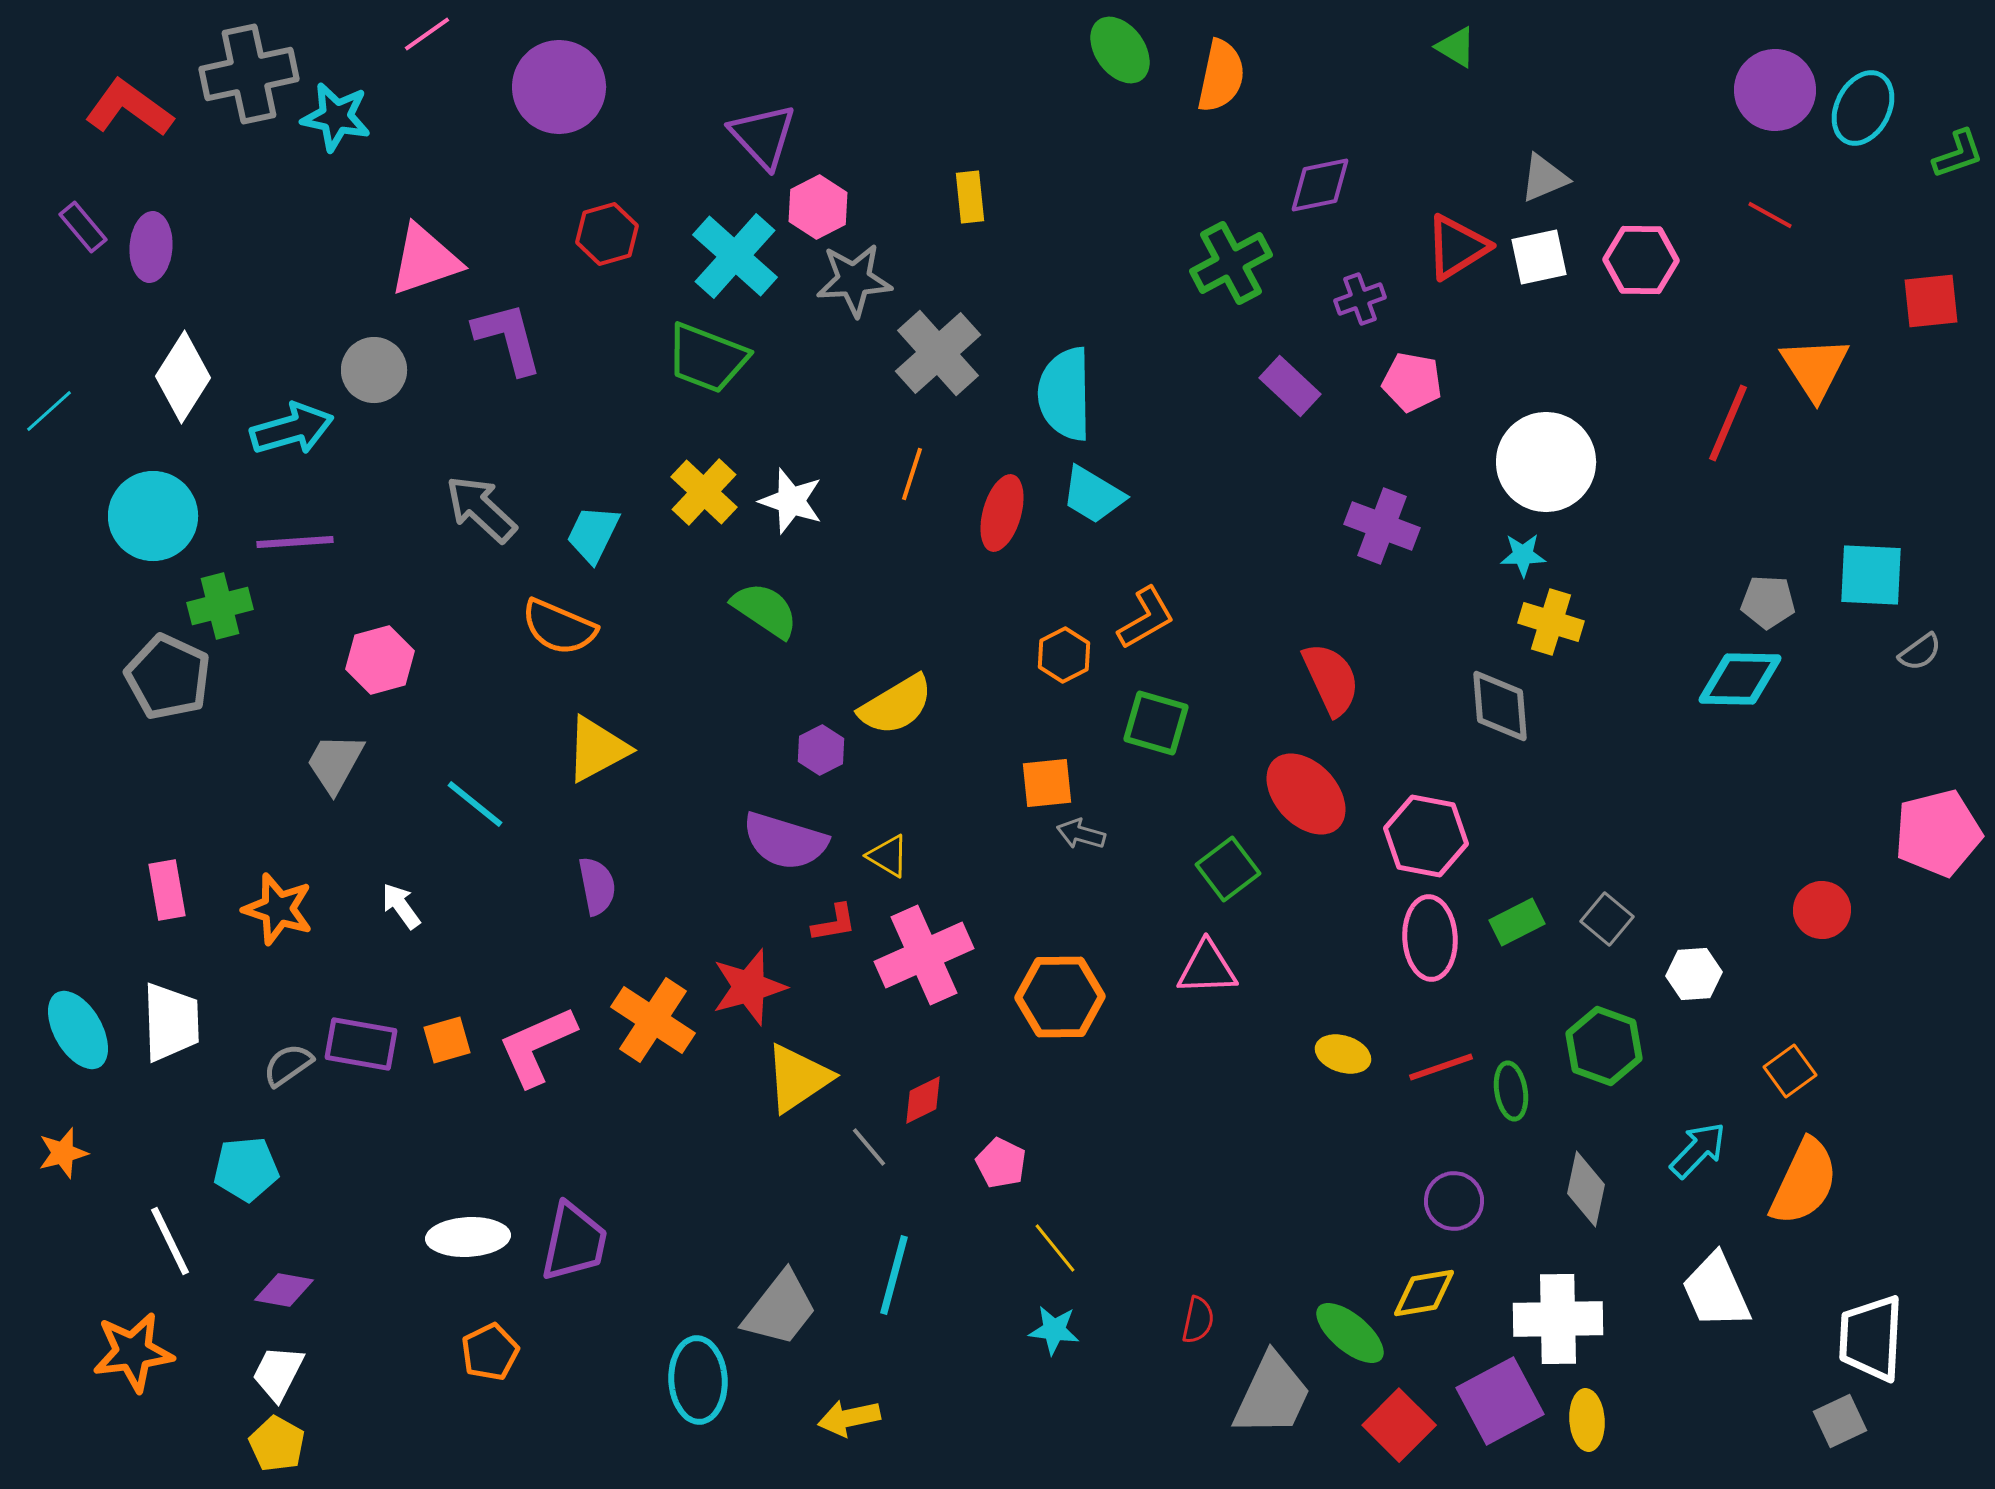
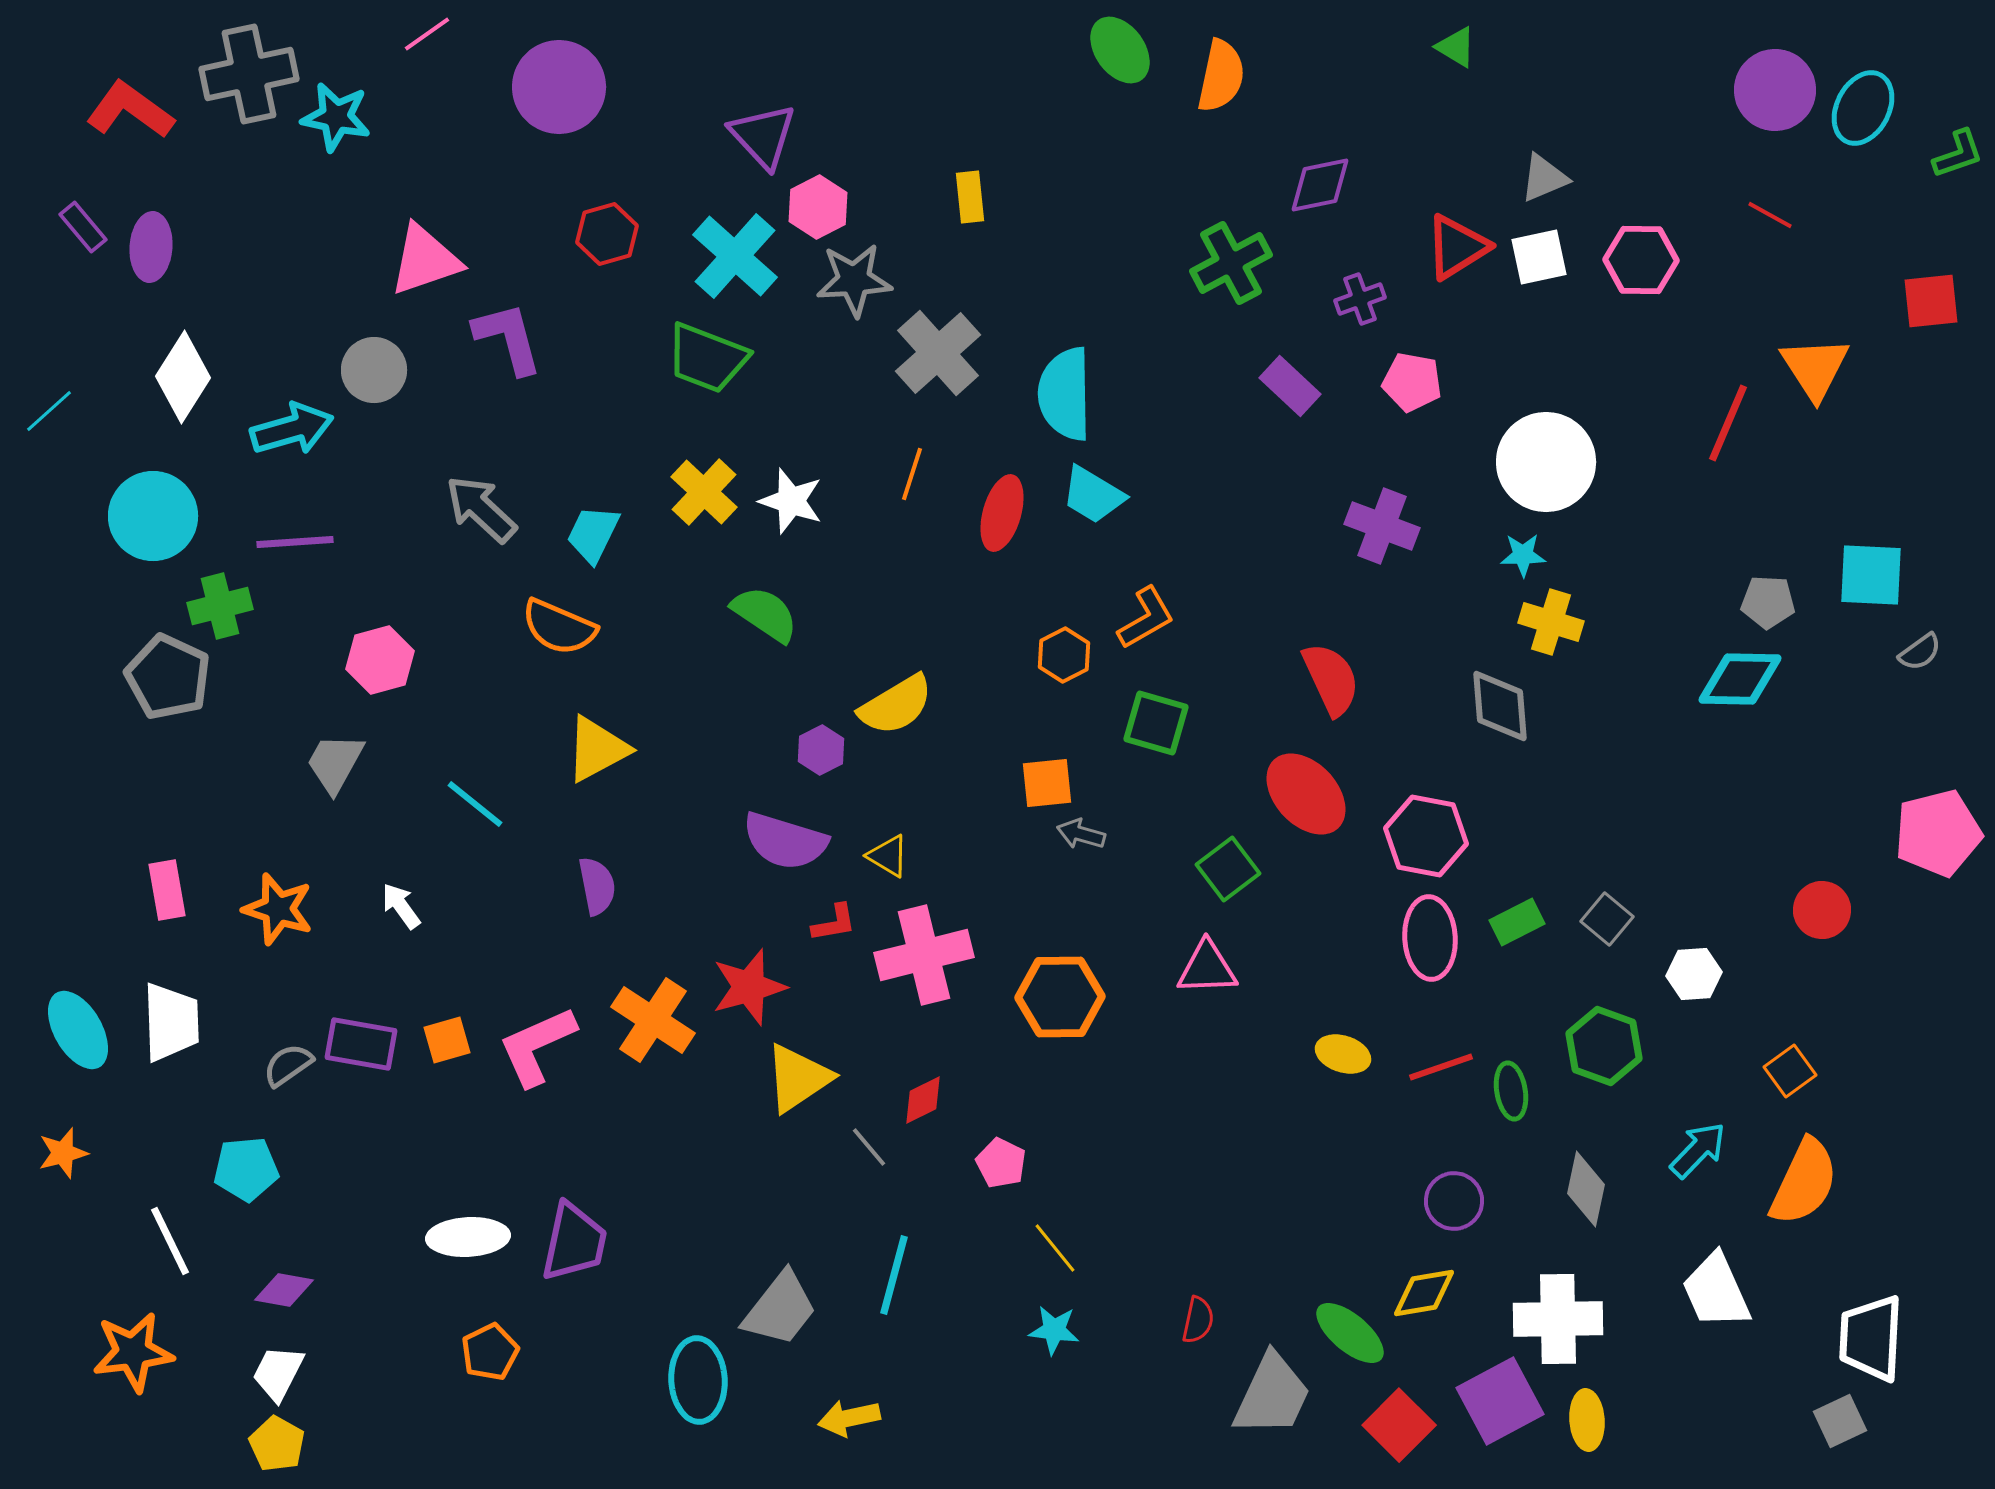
red L-shape at (129, 108): moved 1 px right, 2 px down
green semicircle at (765, 610): moved 4 px down
pink cross at (924, 955): rotated 10 degrees clockwise
